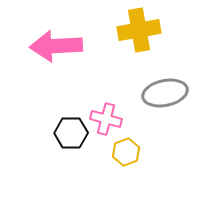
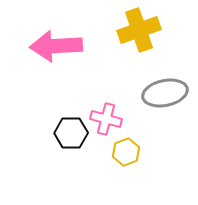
yellow cross: rotated 9 degrees counterclockwise
